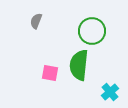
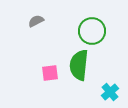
gray semicircle: rotated 42 degrees clockwise
pink square: rotated 18 degrees counterclockwise
